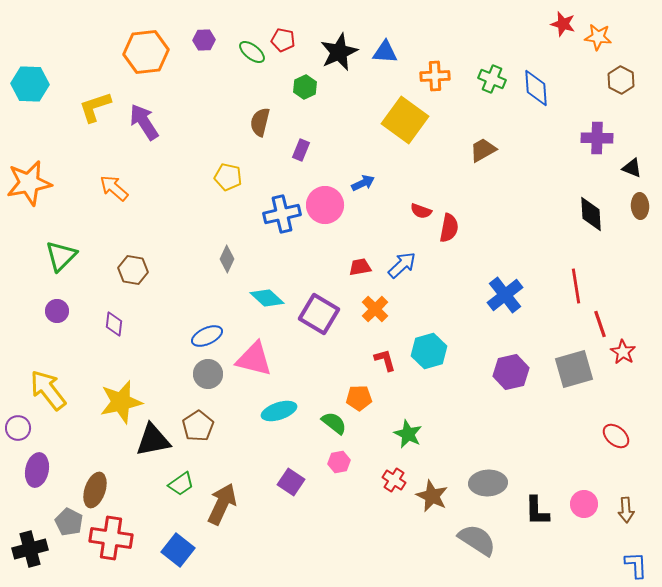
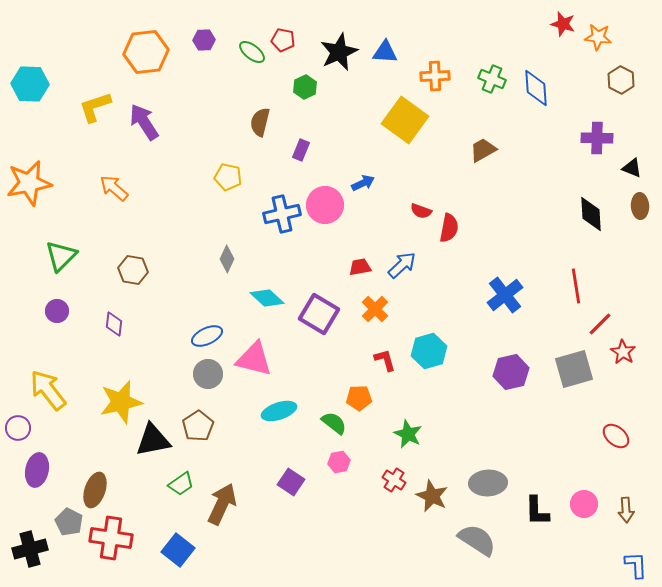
red line at (600, 324): rotated 64 degrees clockwise
